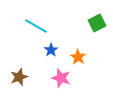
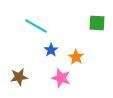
green square: rotated 30 degrees clockwise
orange star: moved 2 px left
brown star: rotated 12 degrees clockwise
